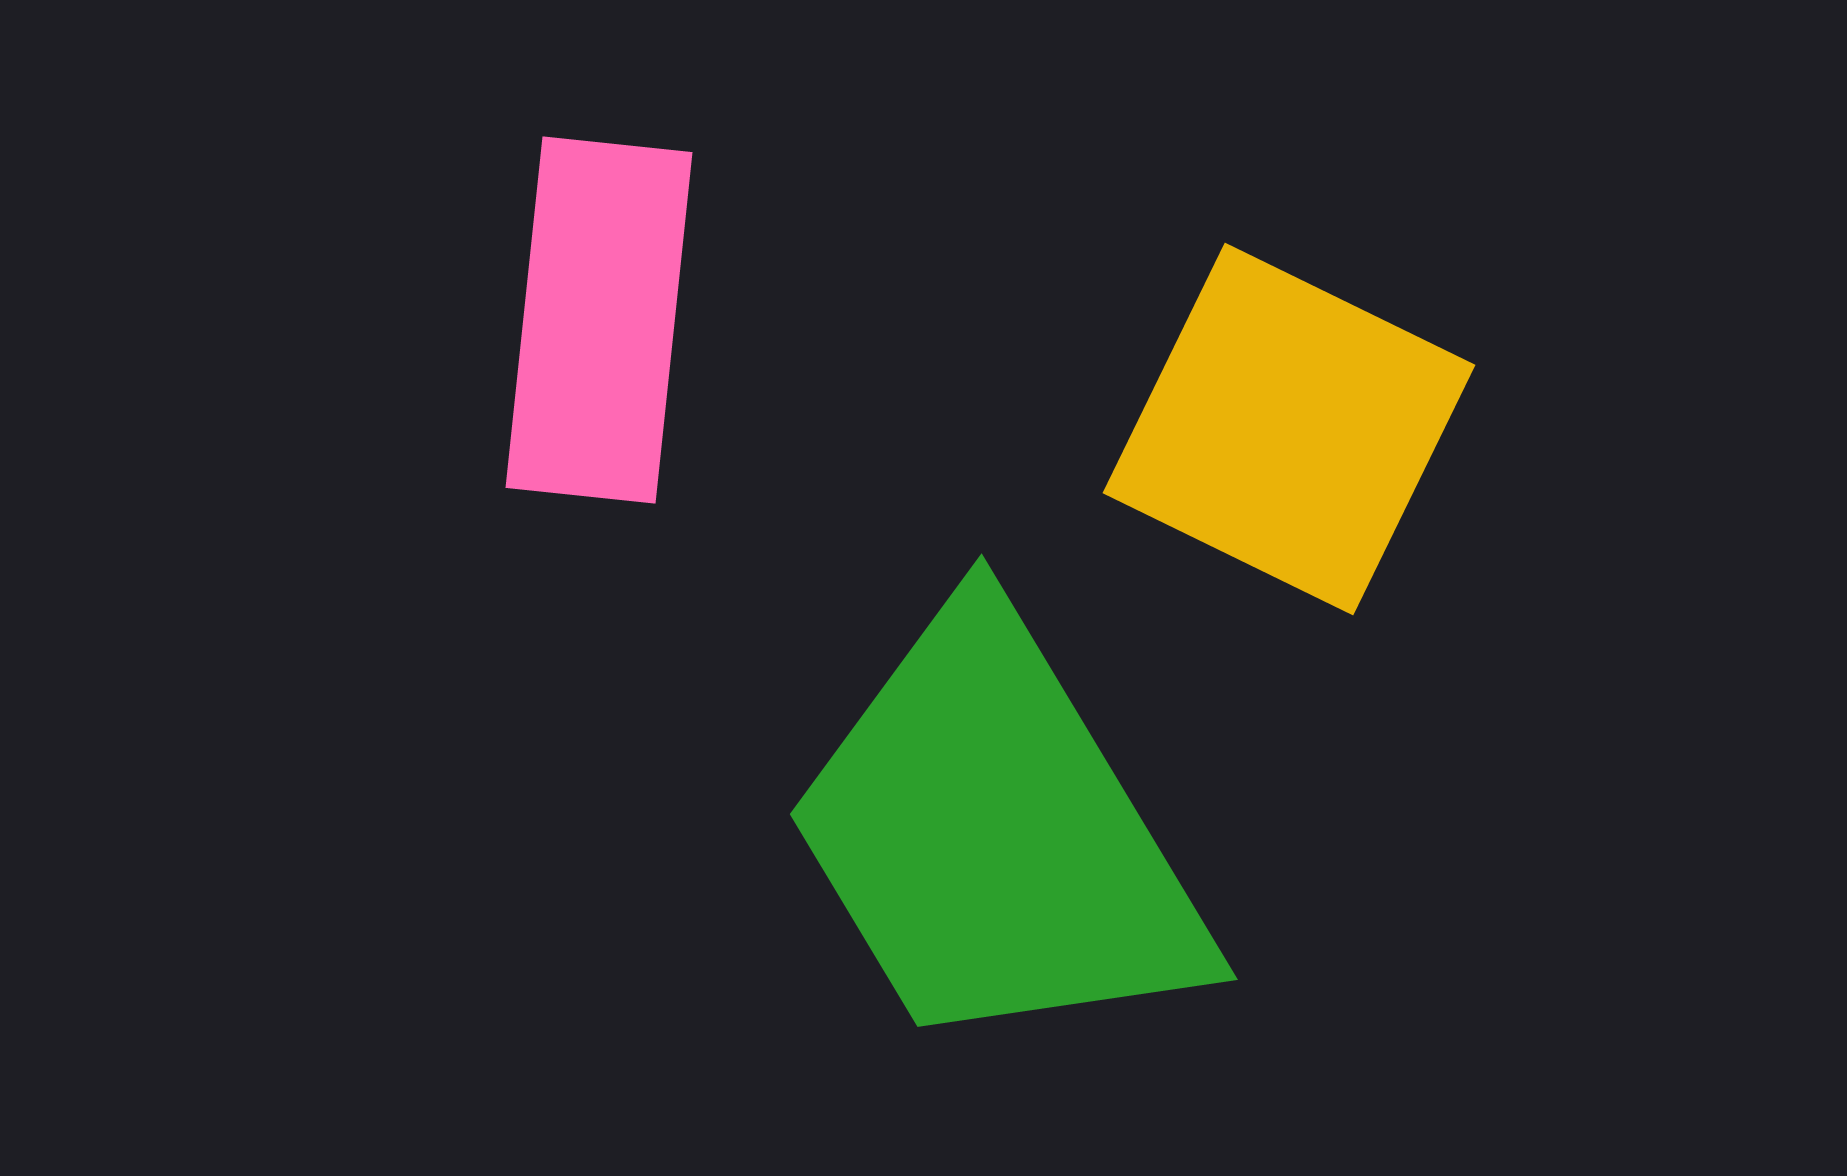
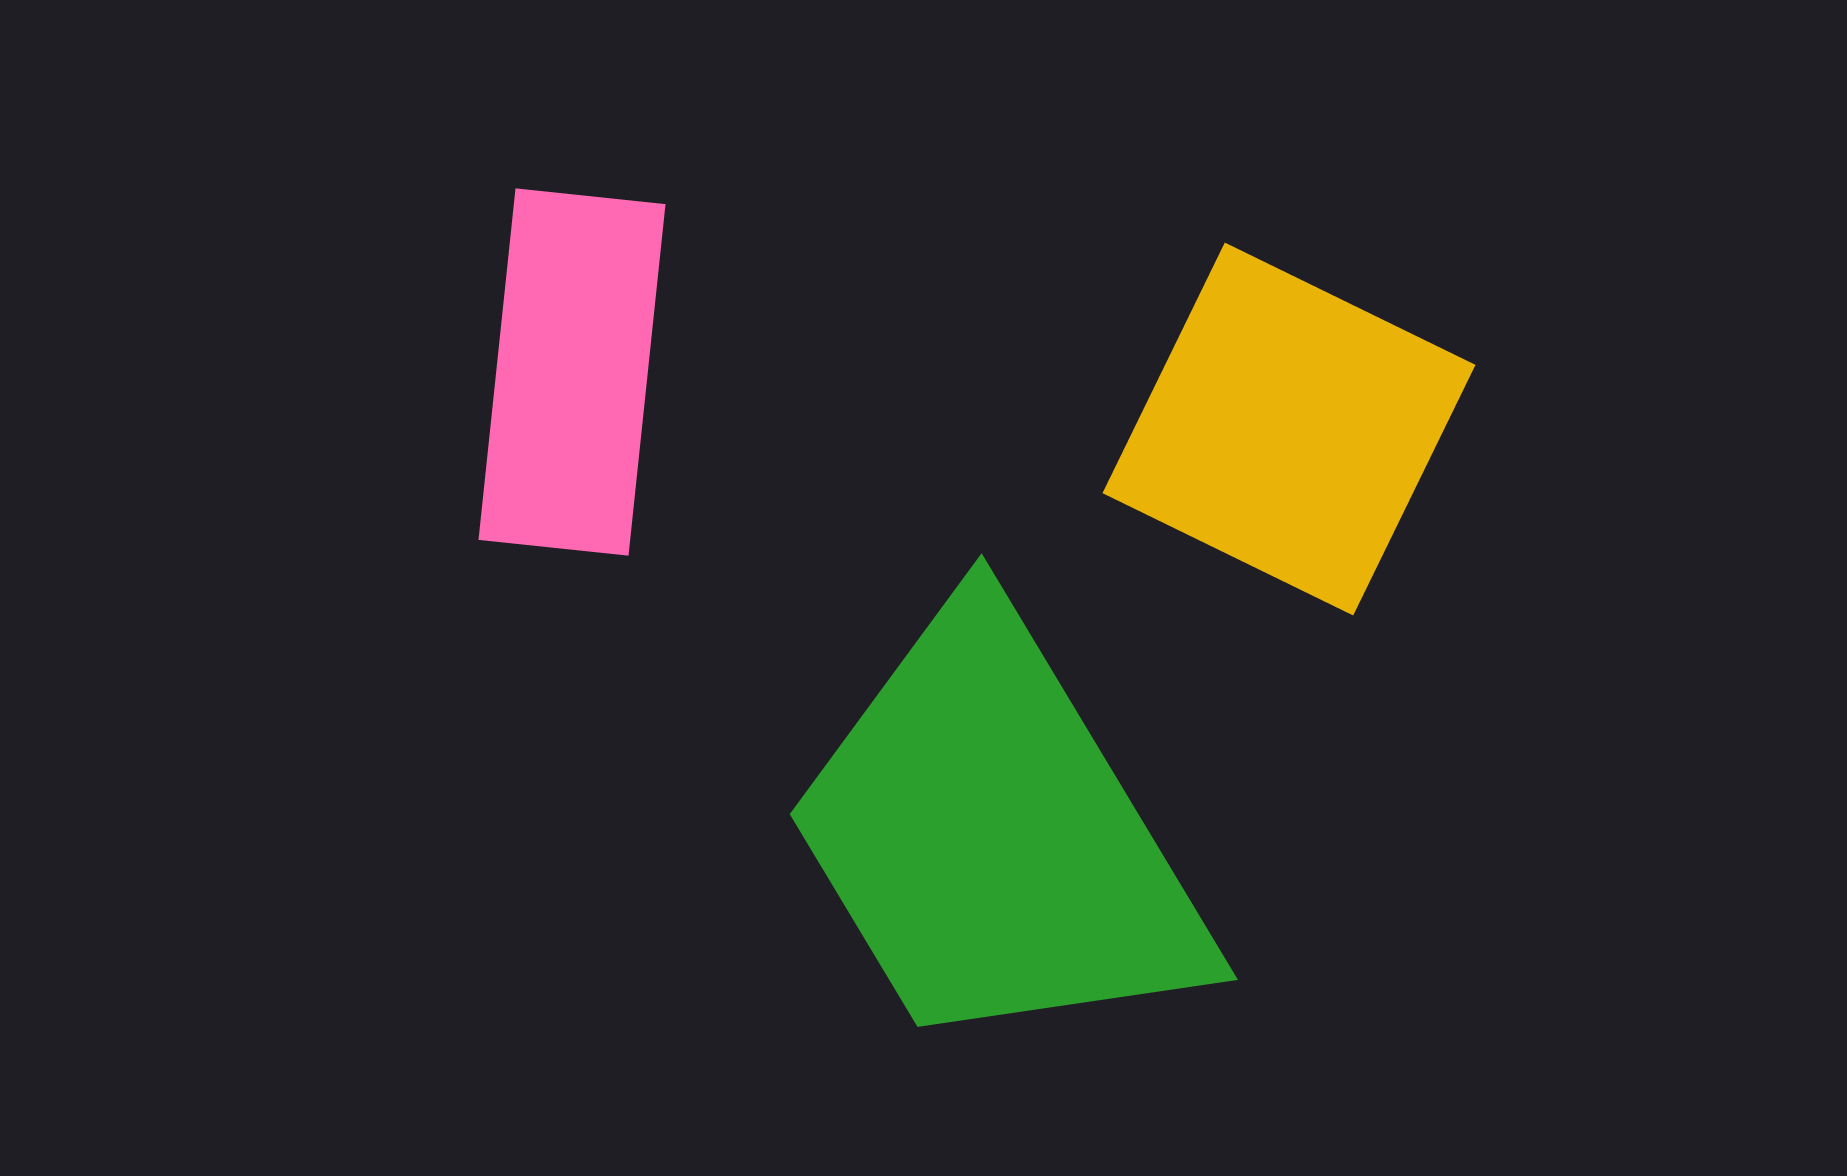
pink rectangle: moved 27 px left, 52 px down
